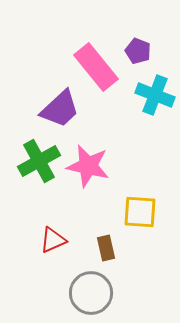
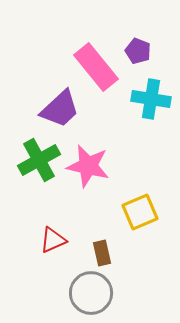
cyan cross: moved 4 px left, 4 px down; rotated 12 degrees counterclockwise
green cross: moved 1 px up
yellow square: rotated 27 degrees counterclockwise
brown rectangle: moved 4 px left, 5 px down
